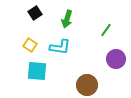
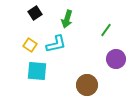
cyan L-shape: moved 4 px left, 3 px up; rotated 20 degrees counterclockwise
